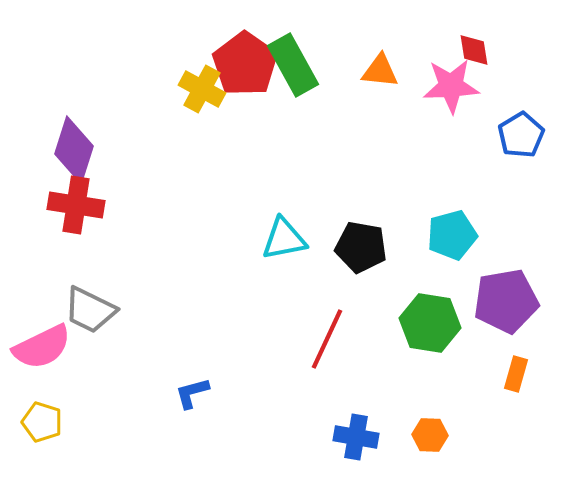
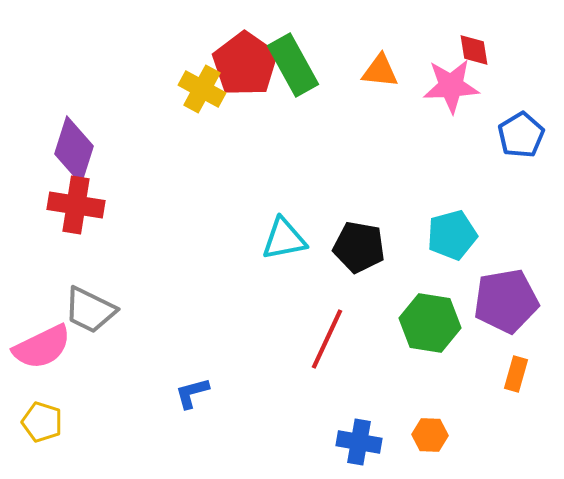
black pentagon: moved 2 px left
blue cross: moved 3 px right, 5 px down
